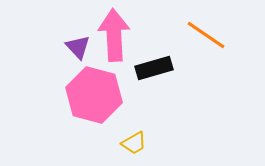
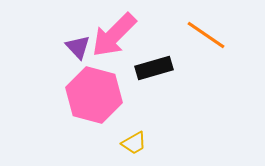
pink arrow: rotated 132 degrees counterclockwise
